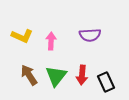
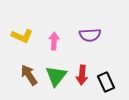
pink arrow: moved 3 px right
